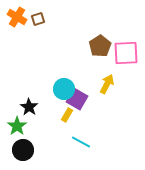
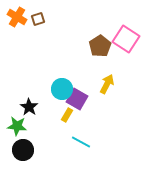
pink square: moved 14 px up; rotated 36 degrees clockwise
cyan circle: moved 2 px left
green star: rotated 30 degrees counterclockwise
